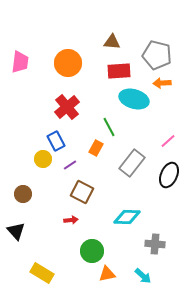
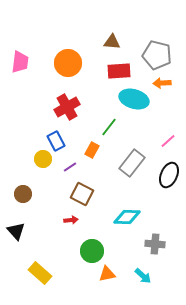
red cross: rotated 10 degrees clockwise
green line: rotated 66 degrees clockwise
orange rectangle: moved 4 px left, 2 px down
purple line: moved 2 px down
brown square: moved 2 px down
yellow rectangle: moved 2 px left; rotated 10 degrees clockwise
